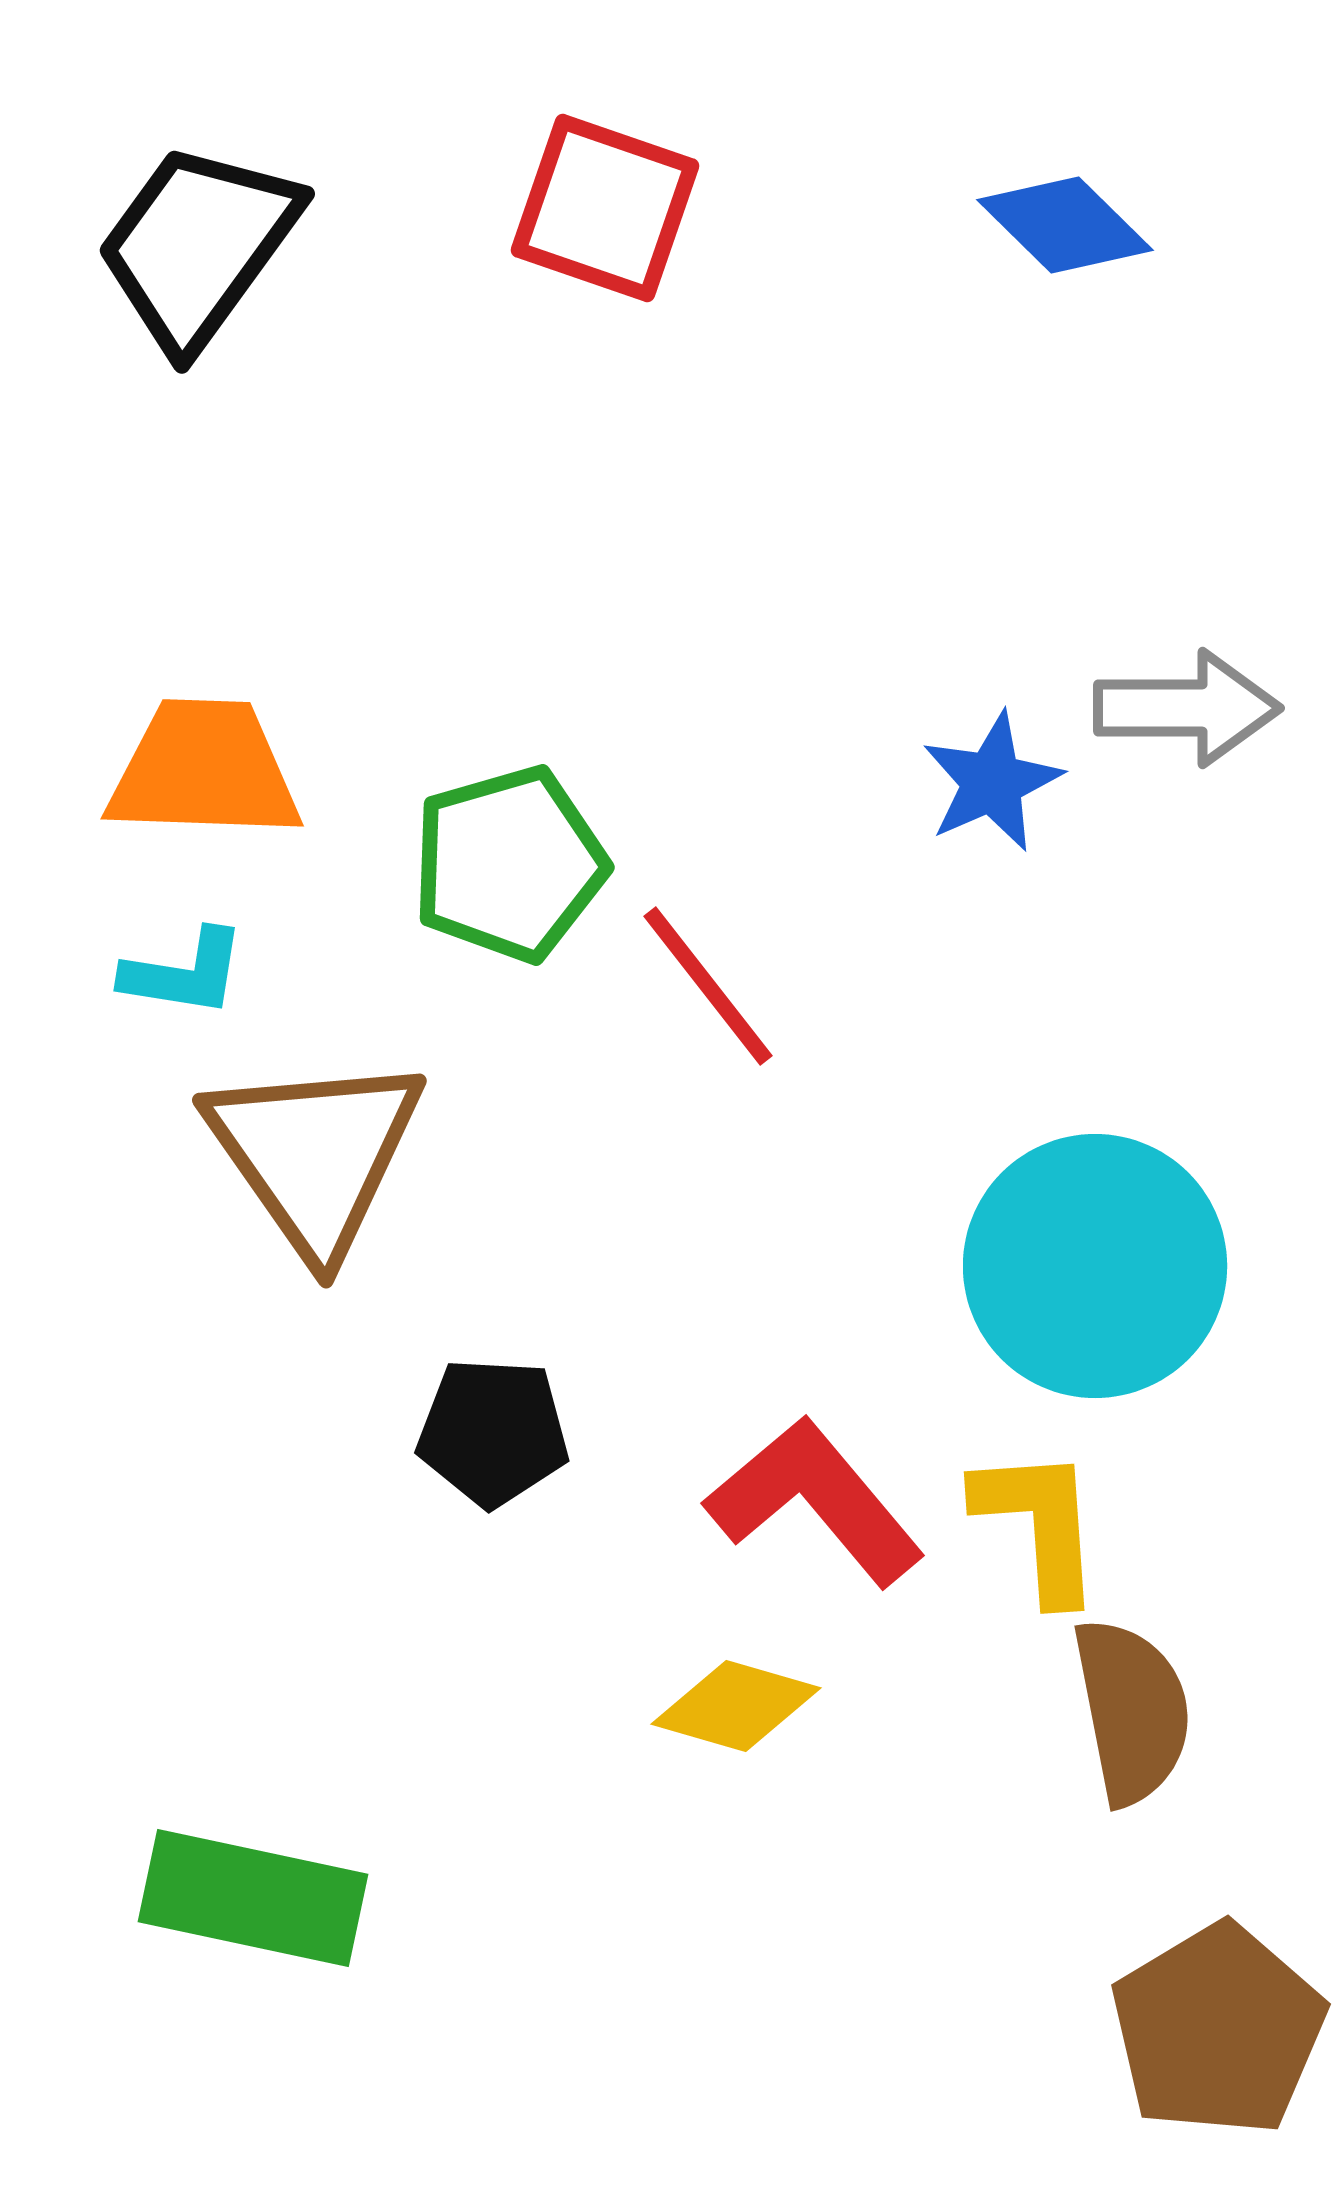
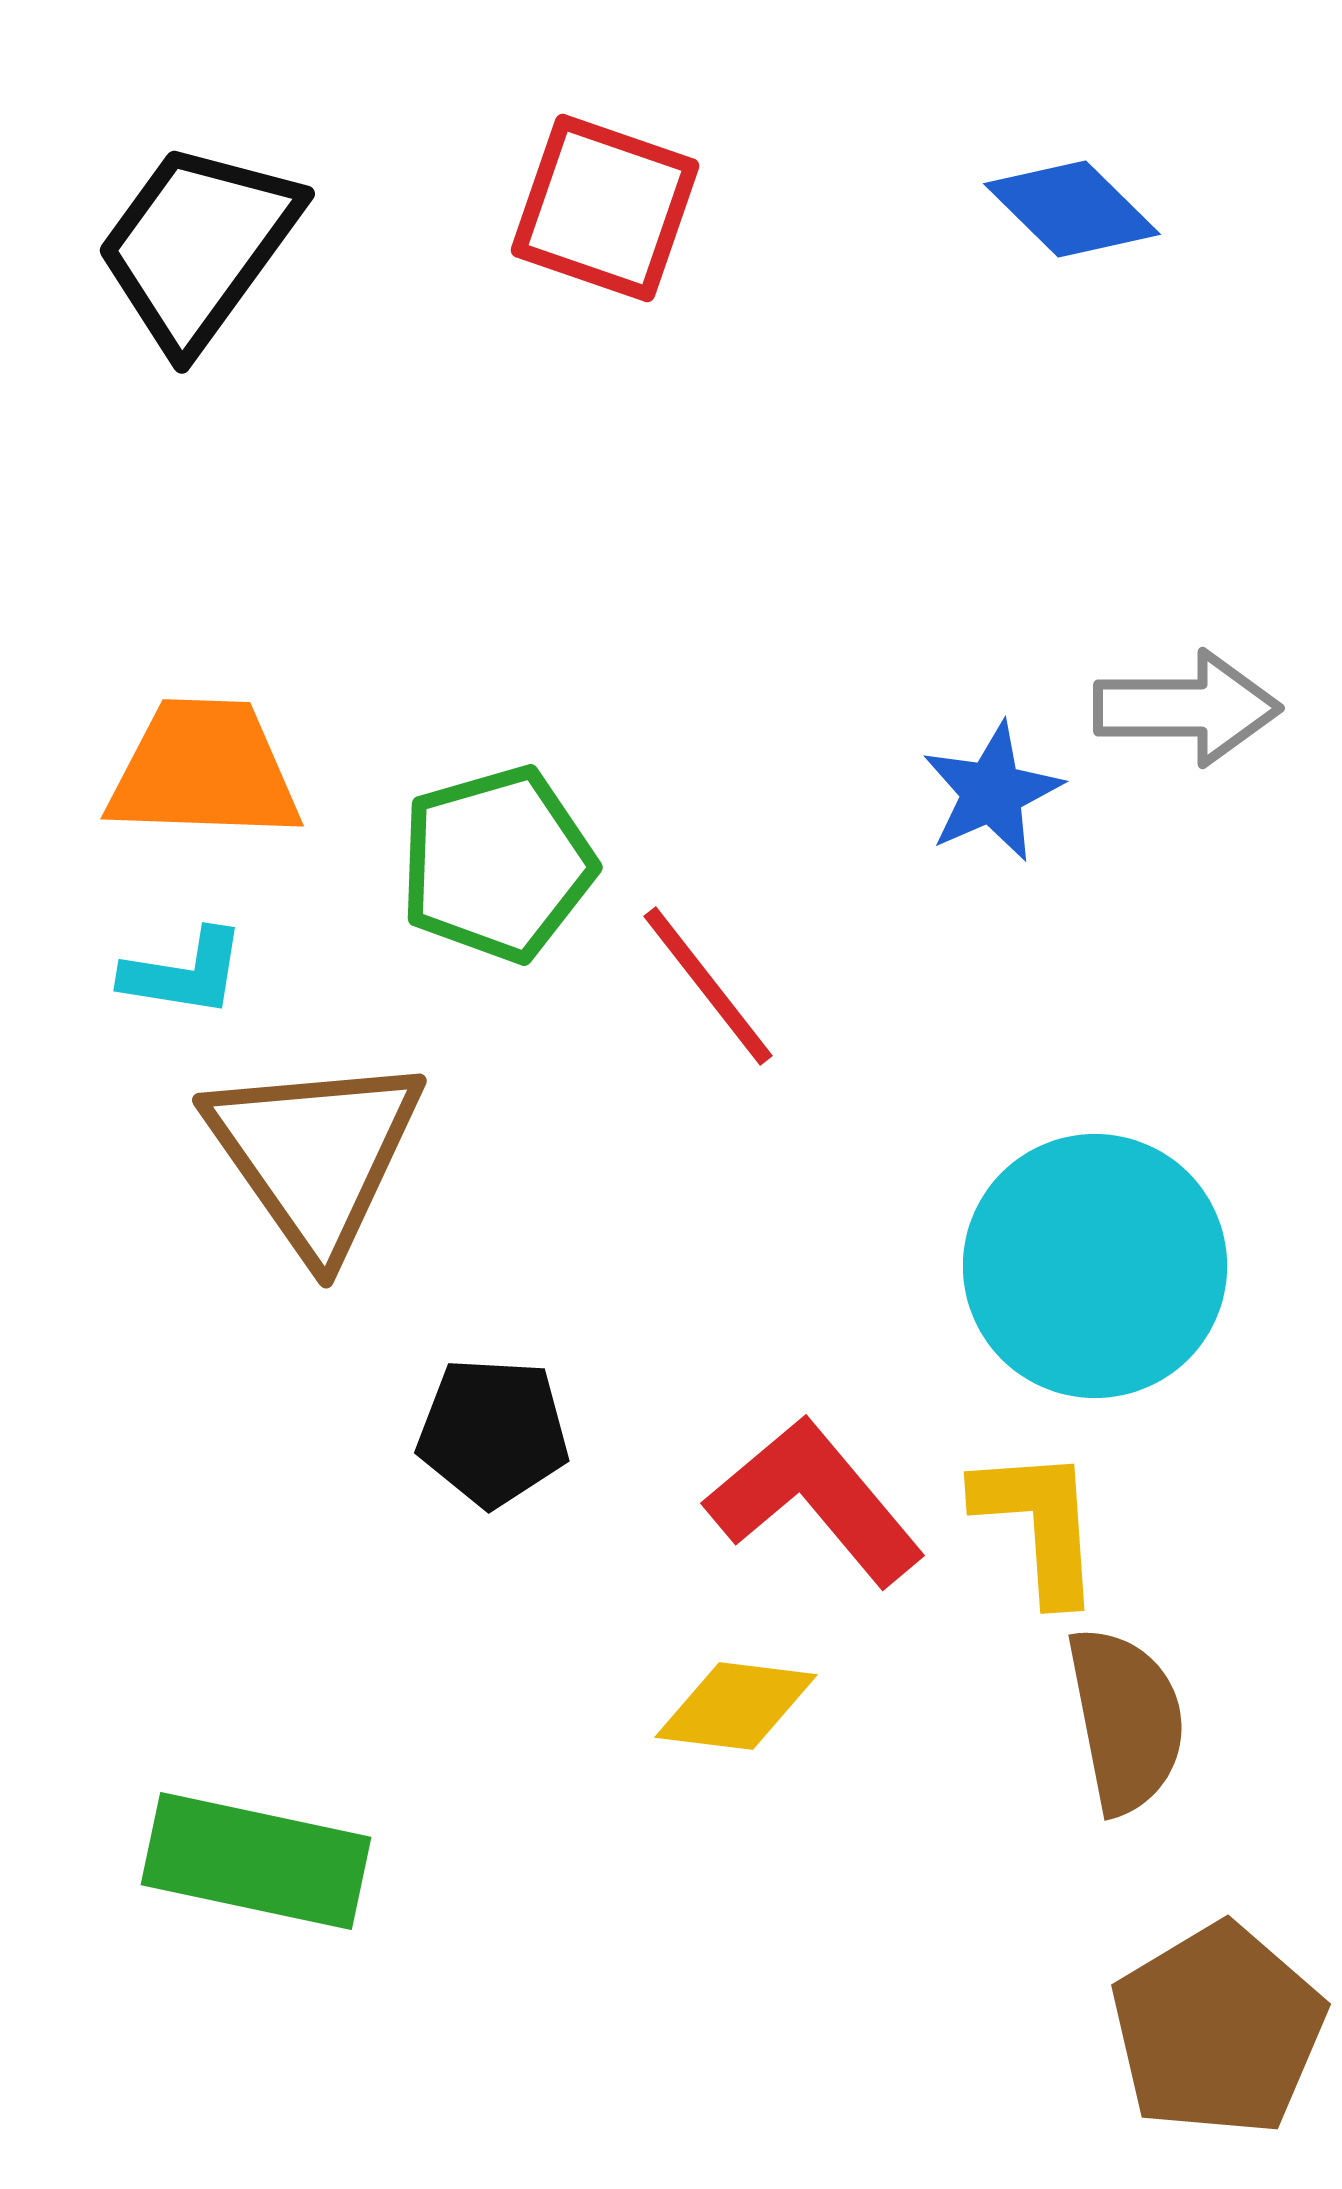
blue diamond: moved 7 px right, 16 px up
blue star: moved 10 px down
green pentagon: moved 12 px left
yellow diamond: rotated 9 degrees counterclockwise
brown semicircle: moved 6 px left, 9 px down
green rectangle: moved 3 px right, 37 px up
